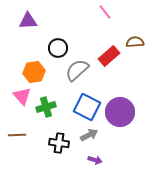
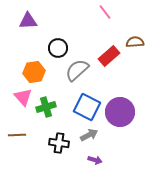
pink triangle: moved 1 px right, 1 px down
